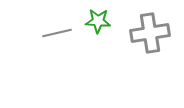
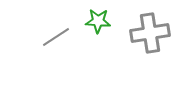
gray line: moved 1 px left, 4 px down; rotated 20 degrees counterclockwise
